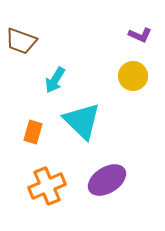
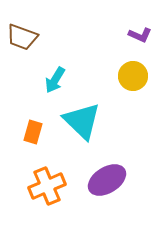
brown trapezoid: moved 1 px right, 4 px up
